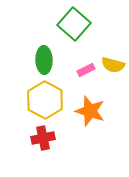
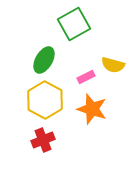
green square: rotated 20 degrees clockwise
green ellipse: rotated 32 degrees clockwise
pink rectangle: moved 7 px down
orange star: moved 2 px right, 2 px up
red cross: moved 2 px down; rotated 10 degrees counterclockwise
